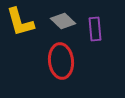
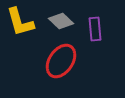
gray diamond: moved 2 px left
red ellipse: rotated 40 degrees clockwise
